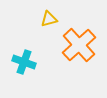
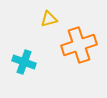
orange cross: rotated 24 degrees clockwise
